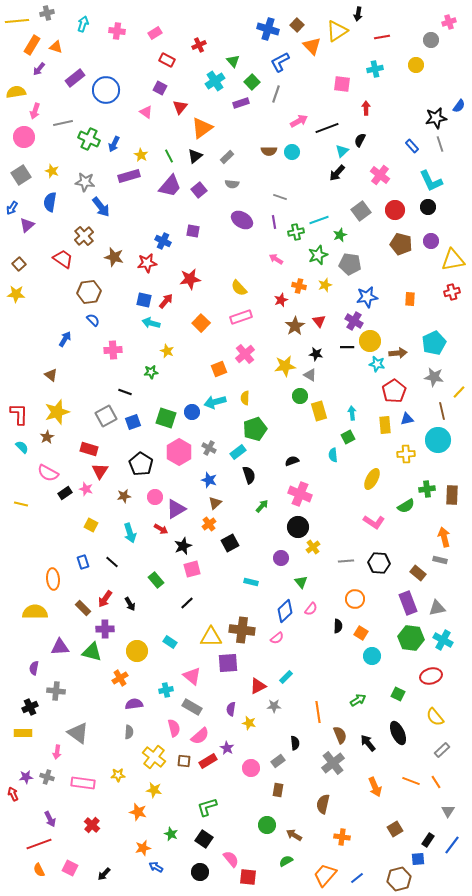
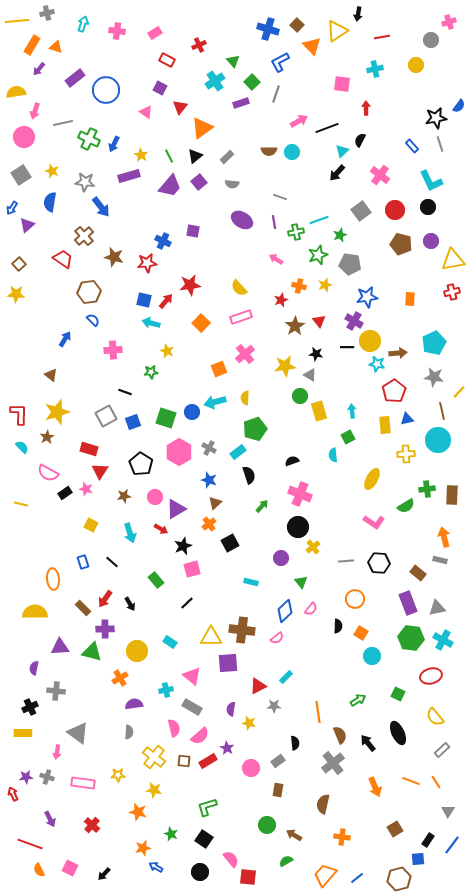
purple square at (199, 190): moved 8 px up
red star at (190, 279): moved 6 px down
cyan arrow at (352, 413): moved 2 px up
red line at (39, 844): moved 9 px left; rotated 40 degrees clockwise
